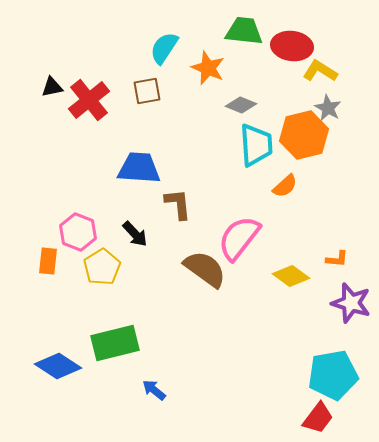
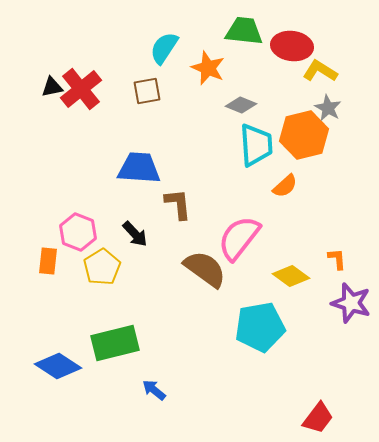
red cross: moved 8 px left, 11 px up
orange L-shape: rotated 100 degrees counterclockwise
cyan pentagon: moved 73 px left, 48 px up
